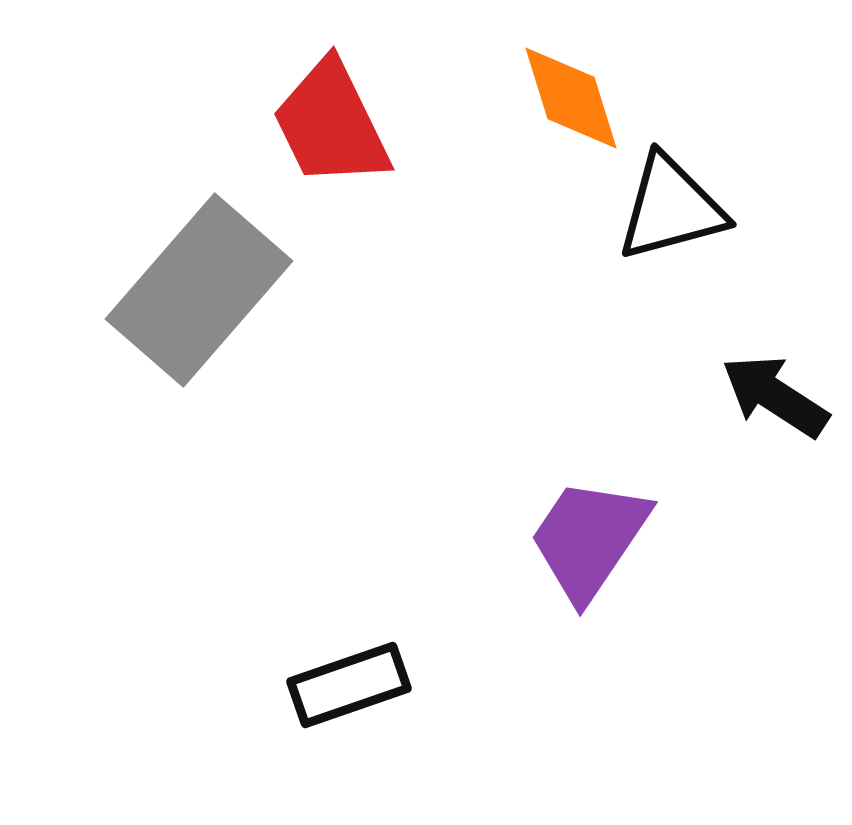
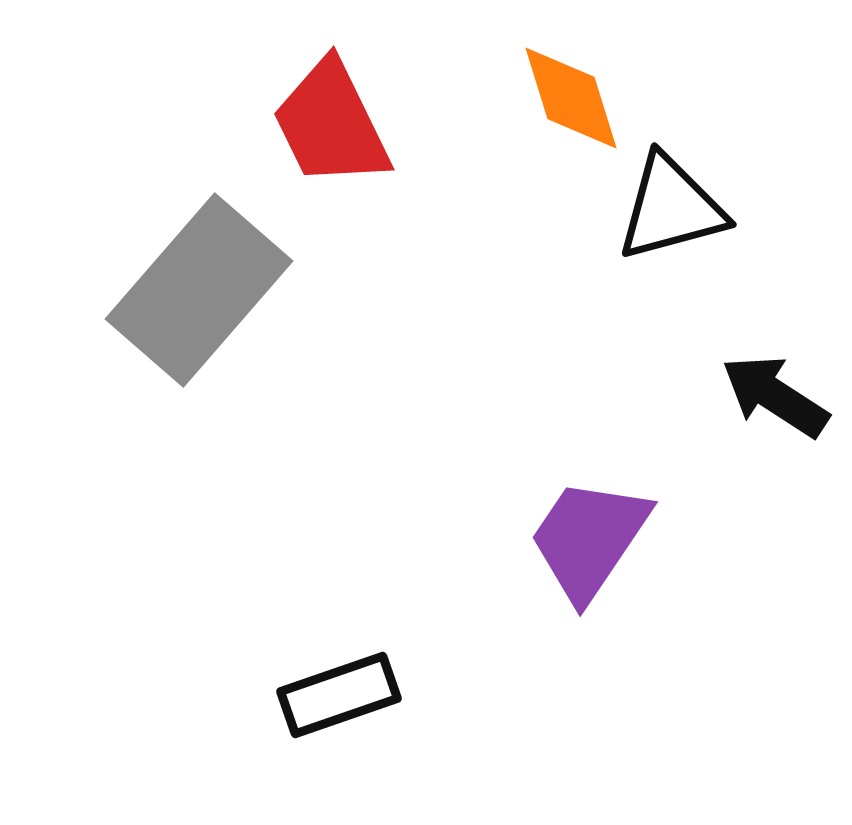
black rectangle: moved 10 px left, 10 px down
